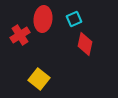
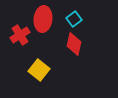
cyan square: rotated 14 degrees counterclockwise
red diamond: moved 11 px left
yellow square: moved 9 px up
